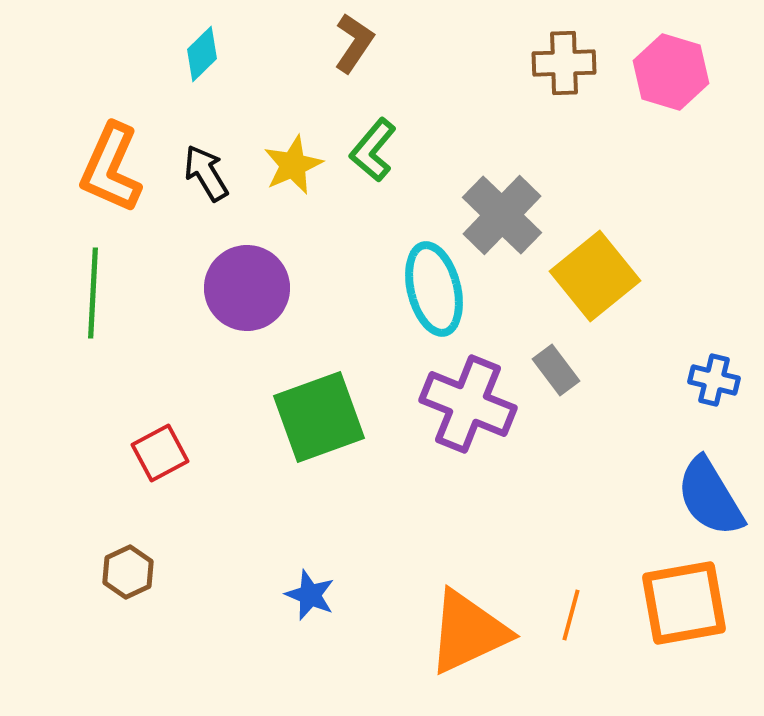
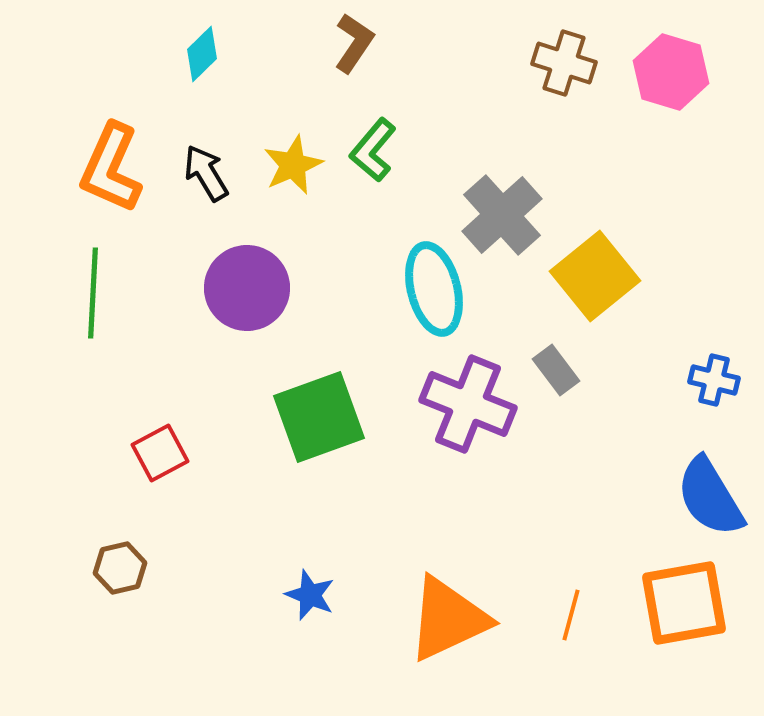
brown cross: rotated 20 degrees clockwise
gray cross: rotated 4 degrees clockwise
brown hexagon: moved 8 px left, 4 px up; rotated 12 degrees clockwise
orange triangle: moved 20 px left, 13 px up
